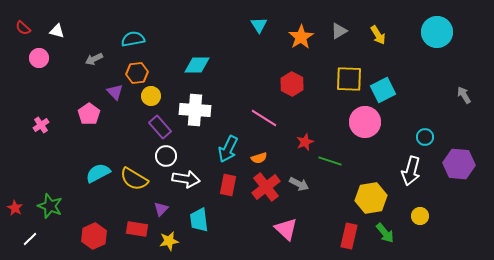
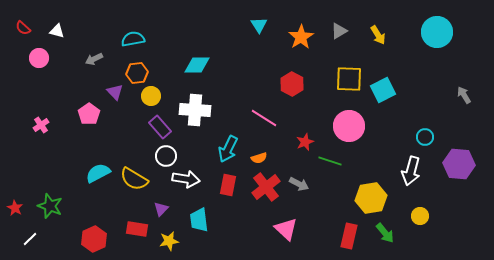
pink circle at (365, 122): moved 16 px left, 4 px down
red hexagon at (94, 236): moved 3 px down
